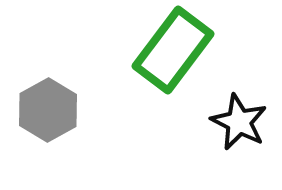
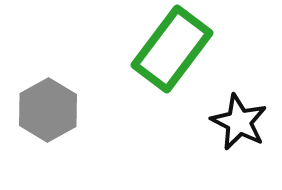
green rectangle: moved 1 px left, 1 px up
